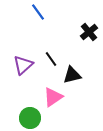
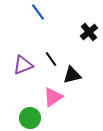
purple triangle: rotated 20 degrees clockwise
